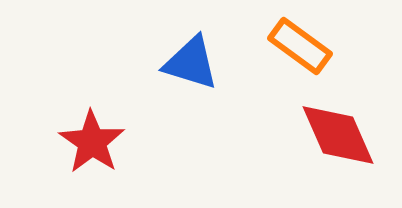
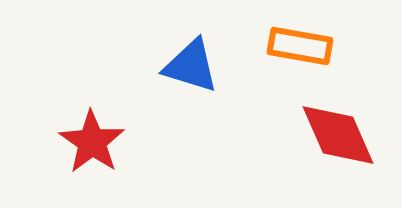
orange rectangle: rotated 26 degrees counterclockwise
blue triangle: moved 3 px down
